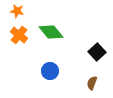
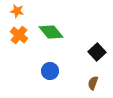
brown semicircle: moved 1 px right
